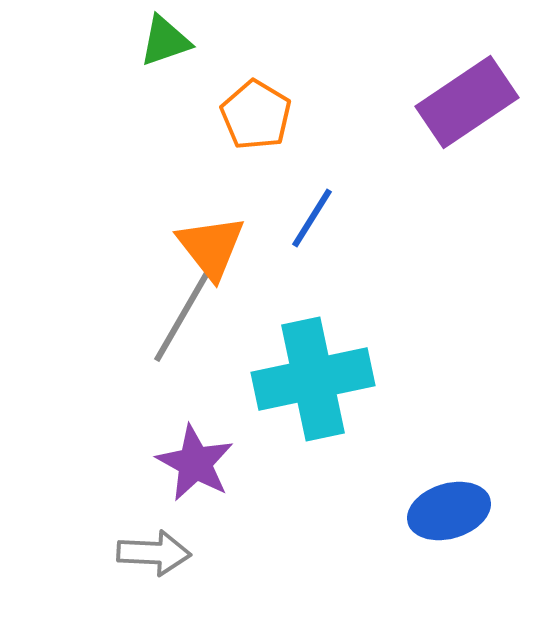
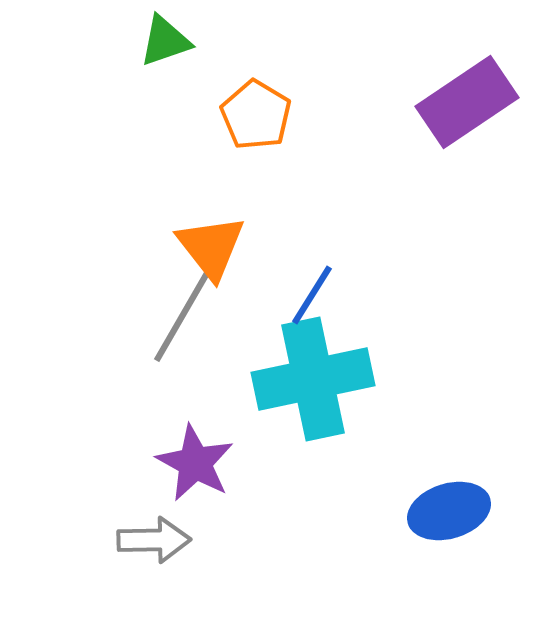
blue line: moved 77 px down
gray arrow: moved 13 px up; rotated 4 degrees counterclockwise
